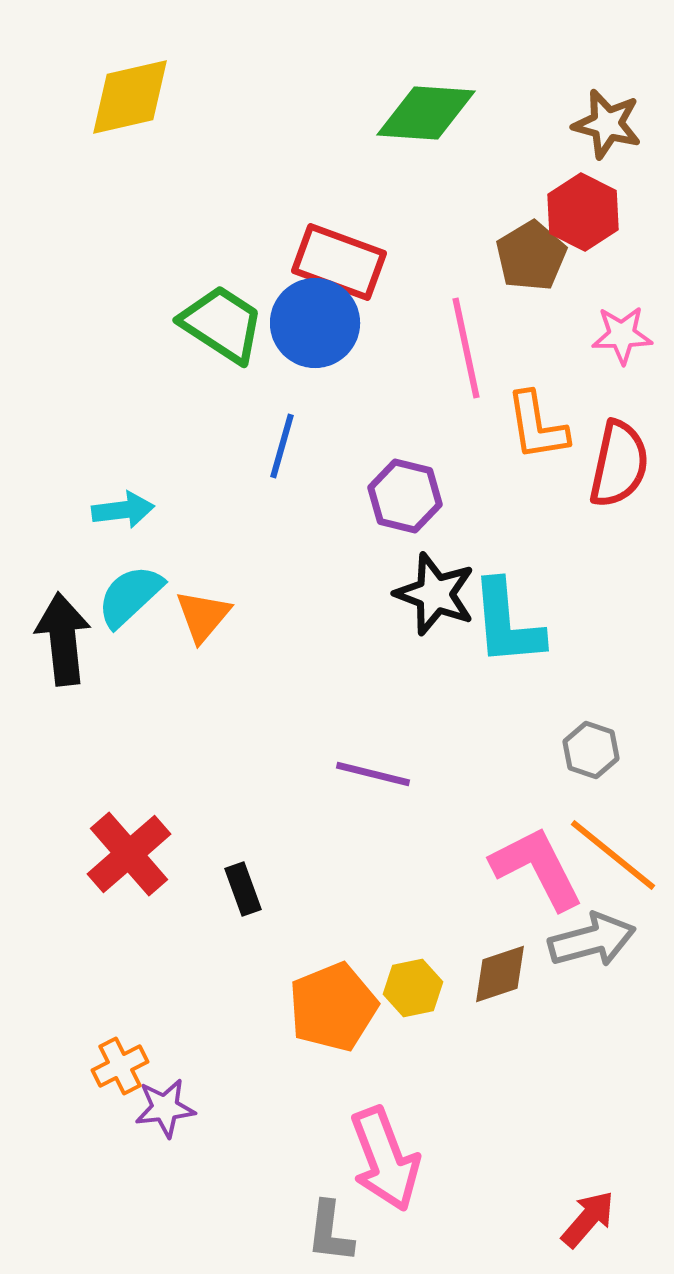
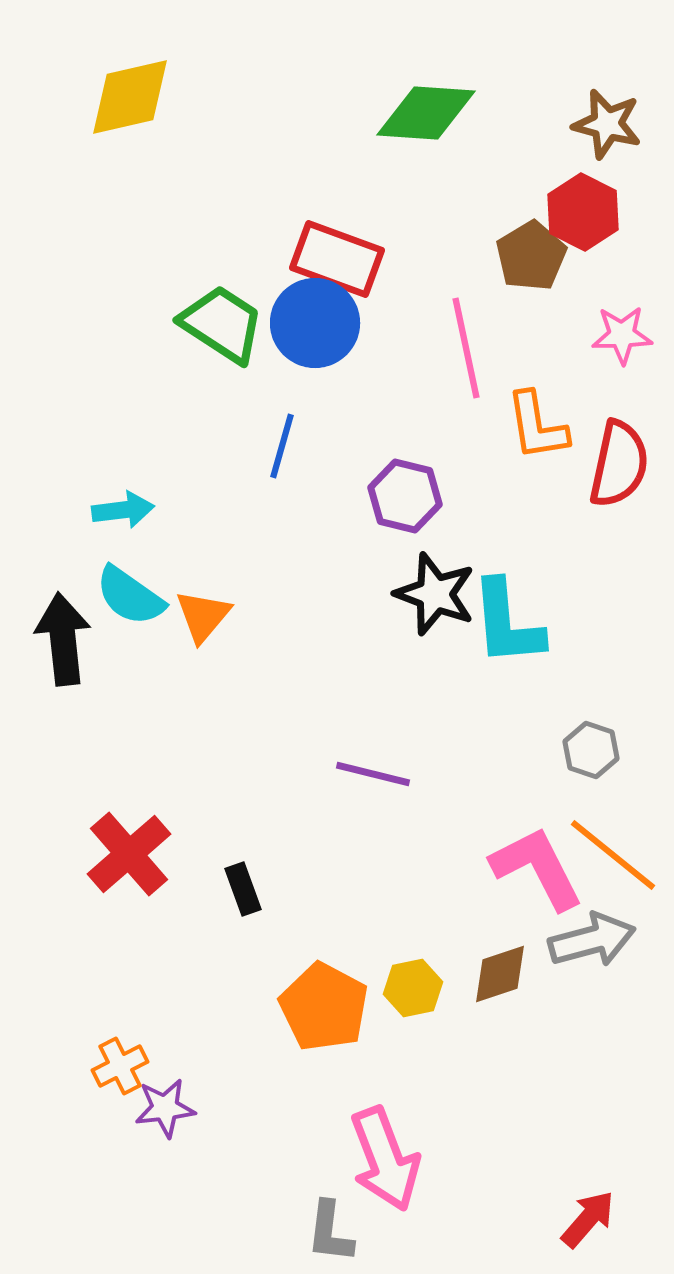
red rectangle: moved 2 px left, 3 px up
cyan semicircle: rotated 102 degrees counterclockwise
orange pentagon: moved 9 px left; rotated 22 degrees counterclockwise
